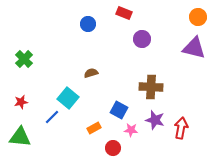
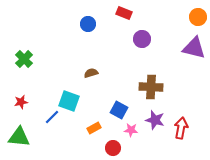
cyan square: moved 1 px right, 3 px down; rotated 20 degrees counterclockwise
green triangle: moved 1 px left
